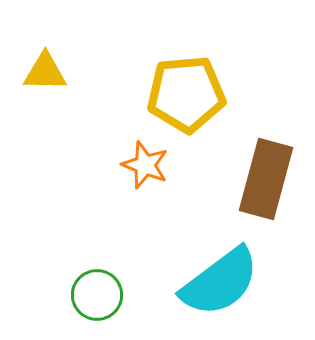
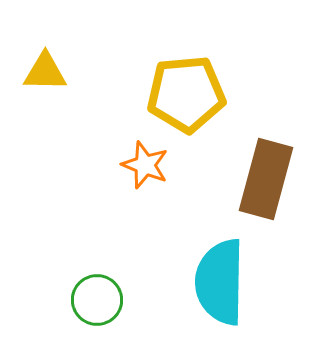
cyan semicircle: rotated 128 degrees clockwise
green circle: moved 5 px down
